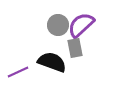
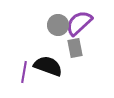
purple semicircle: moved 2 px left, 2 px up
black semicircle: moved 4 px left, 4 px down
purple line: moved 6 px right; rotated 55 degrees counterclockwise
